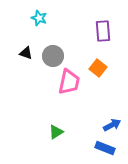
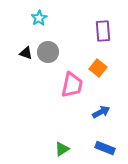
cyan star: rotated 21 degrees clockwise
gray circle: moved 5 px left, 4 px up
pink trapezoid: moved 3 px right, 3 px down
blue arrow: moved 11 px left, 13 px up
green triangle: moved 6 px right, 17 px down
